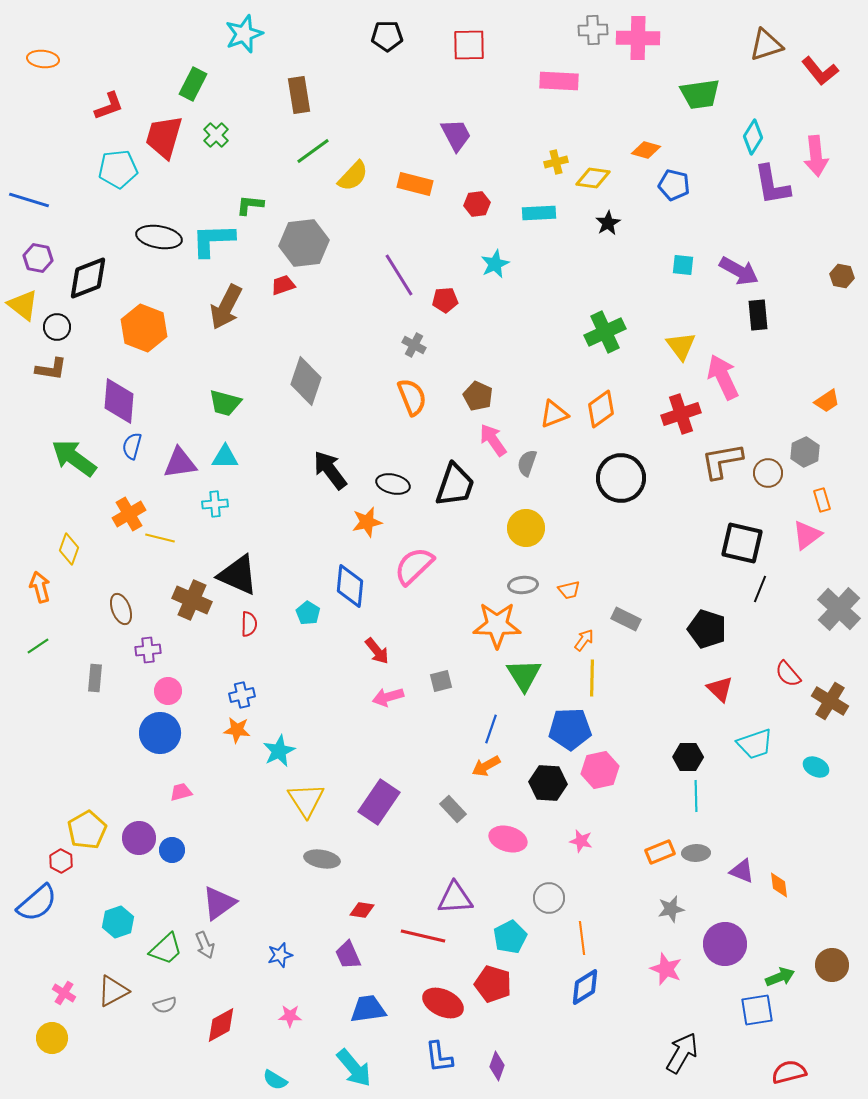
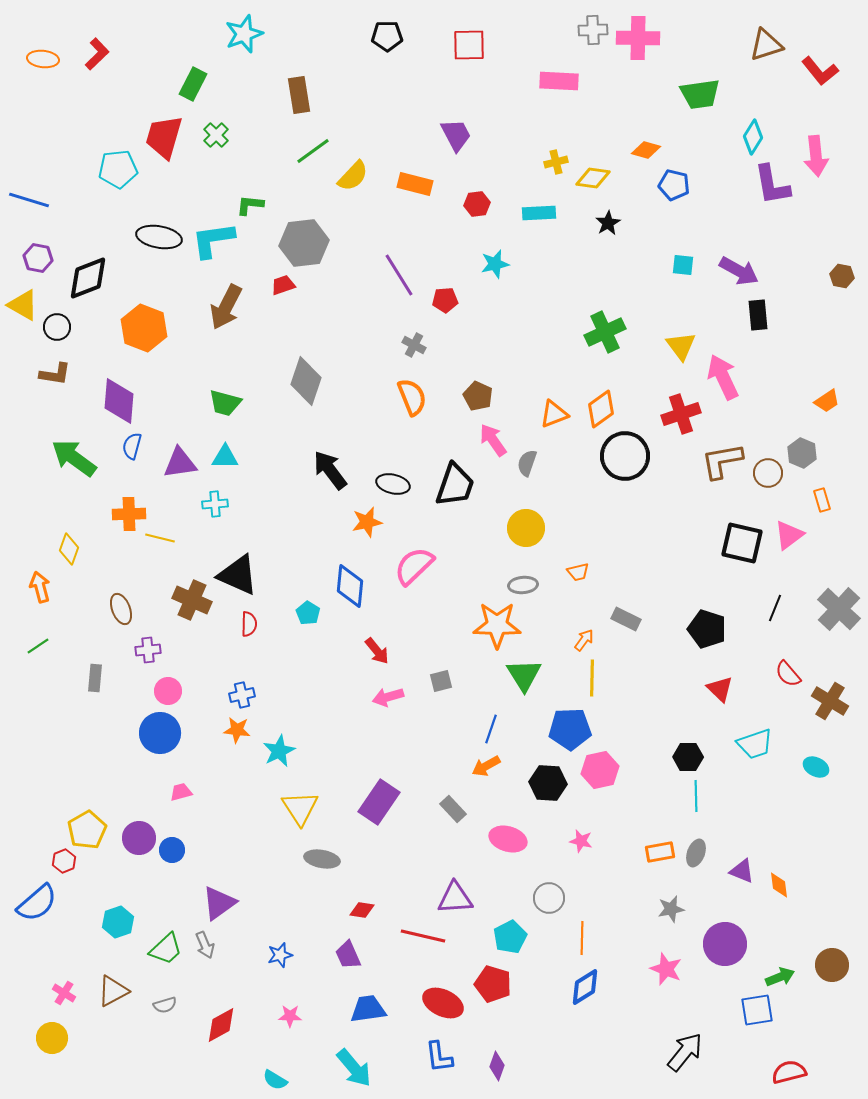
red L-shape at (109, 106): moved 12 px left, 52 px up; rotated 24 degrees counterclockwise
cyan L-shape at (213, 240): rotated 6 degrees counterclockwise
cyan star at (495, 264): rotated 12 degrees clockwise
yellow triangle at (23, 305): rotated 8 degrees counterclockwise
brown L-shape at (51, 369): moved 4 px right, 5 px down
gray hexagon at (805, 452): moved 3 px left, 1 px down; rotated 12 degrees counterclockwise
black circle at (621, 478): moved 4 px right, 22 px up
orange cross at (129, 514): rotated 28 degrees clockwise
pink triangle at (807, 535): moved 18 px left
black line at (760, 589): moved 15 px right, 19 px down
orange trapezoid at (569, 590): moved 9 px right, 18 px up
yellow triangle at (306, 800): moved 6 px left, 8 px down
orange rectangle at (660, 852): rotated 12 degrees clockwise
gray ellipse at (696, 853): rotated 68 degrees counterclockwise
red hexagon at (61, 861): moved 3 px right; rotated 10 degrees clockwise
orange line at (582, 938): rotated 8 degrees clockwise
black arrow at (682, 1053): moved 3 px right, 1 px up; rotated 9 degrees clockwise
